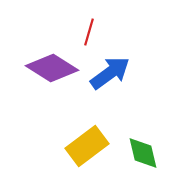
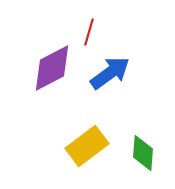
purple diamond: rotated 60 degrees counterclockwise
green diamond: rotated 18 degrees clockwise
